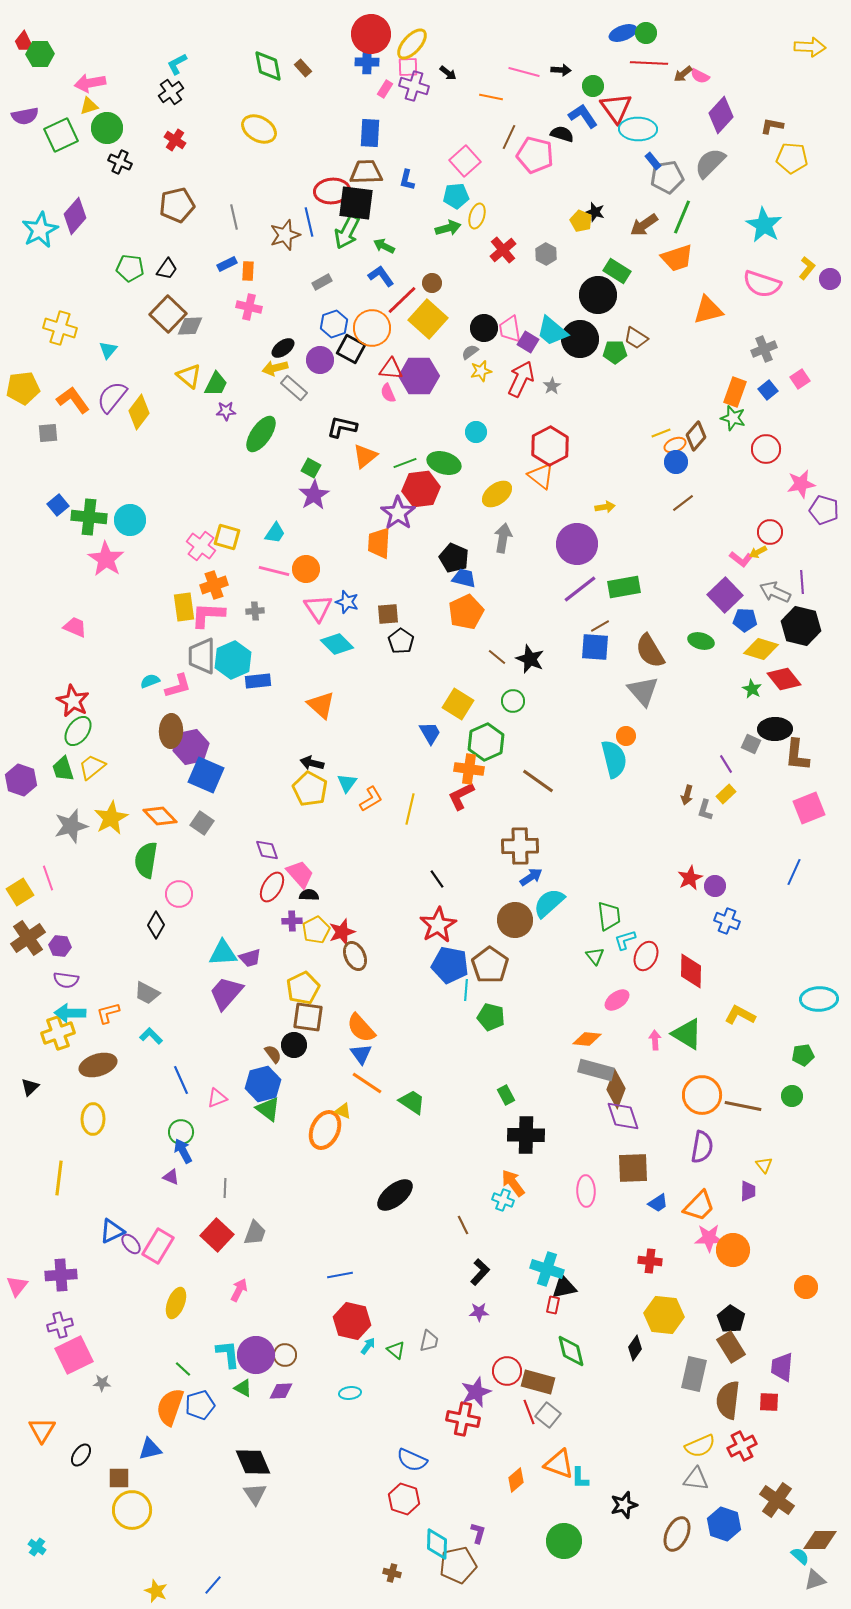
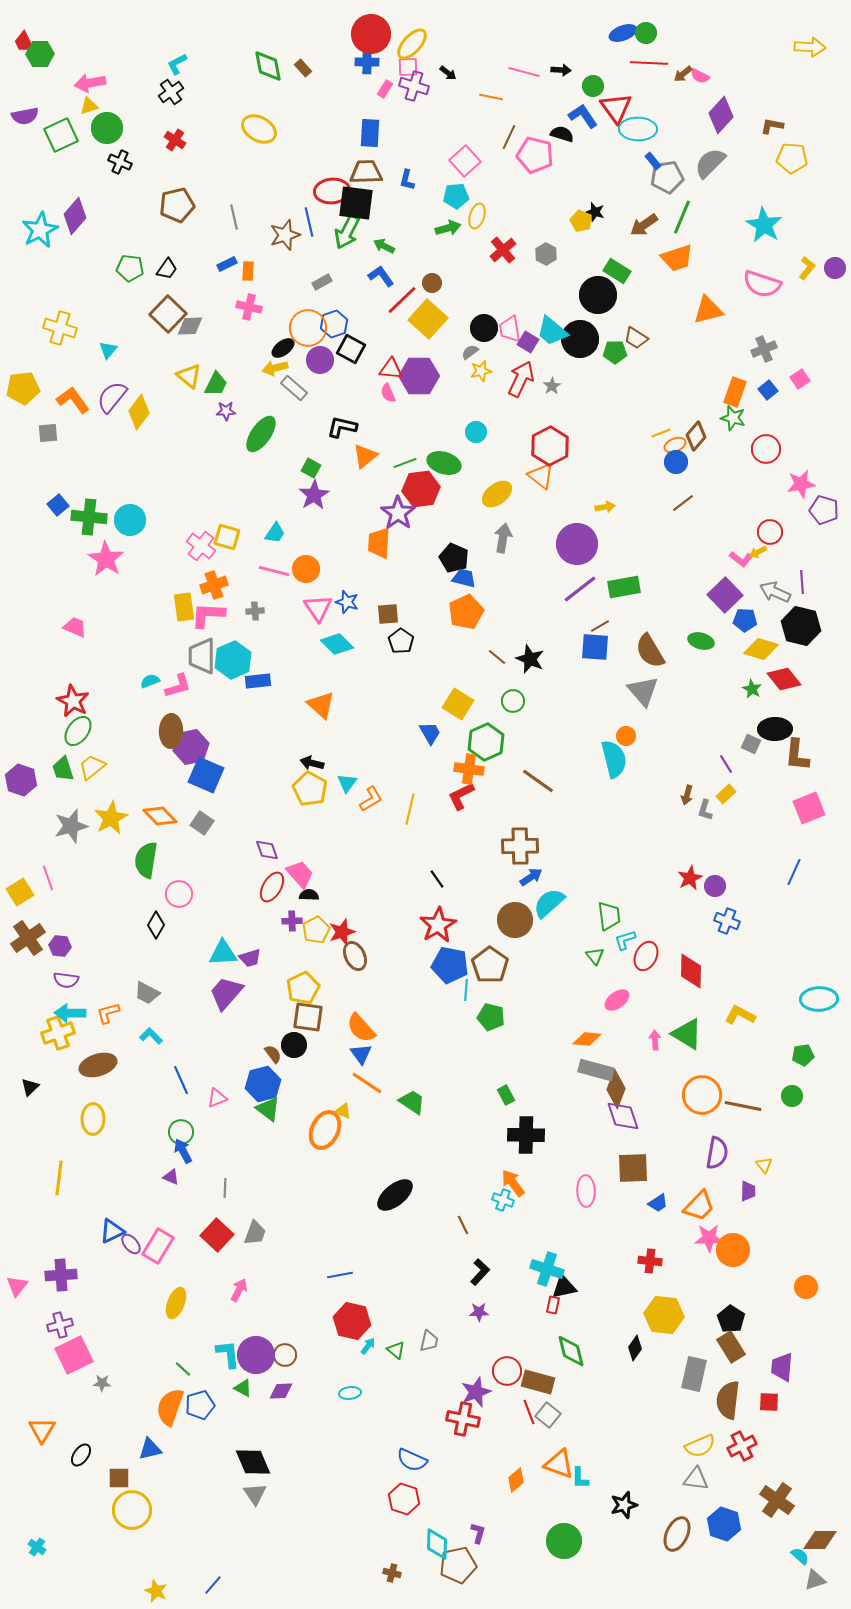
purple circle at (830, 279): moved 5 px right, 11 px up
orange circle at (372, 328): moved 64 px left
purple semicircle at (702, 1147): moved 15 px right, 6 px down
